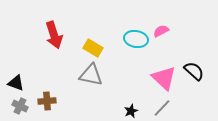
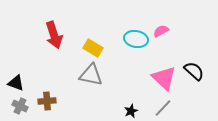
gray line: moved 1 px right
